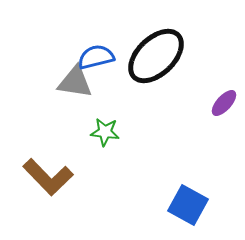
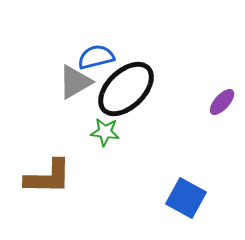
black ellipse: moved 30 px left, 33 px down
gray triangle: rotated 39 degrees counterclockwise
purple ellipse: moved 2 px left, 1 px up
brown L-shape: rotated 45 degrees counterclockwise
blue square: moved 2 px left, 7 px up
